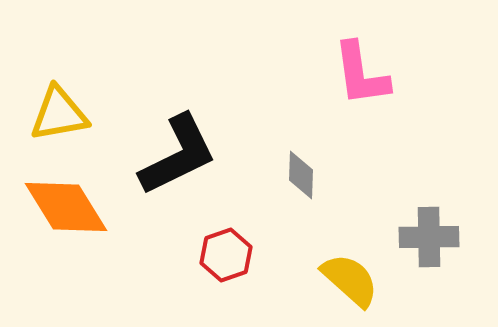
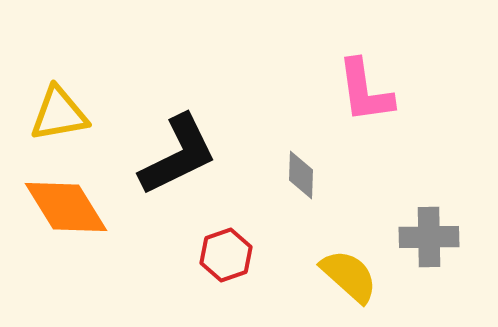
pink L-shape: moved 4 px right, 17 px down
yellow semicircle: moved 1 px left, 4 px up
